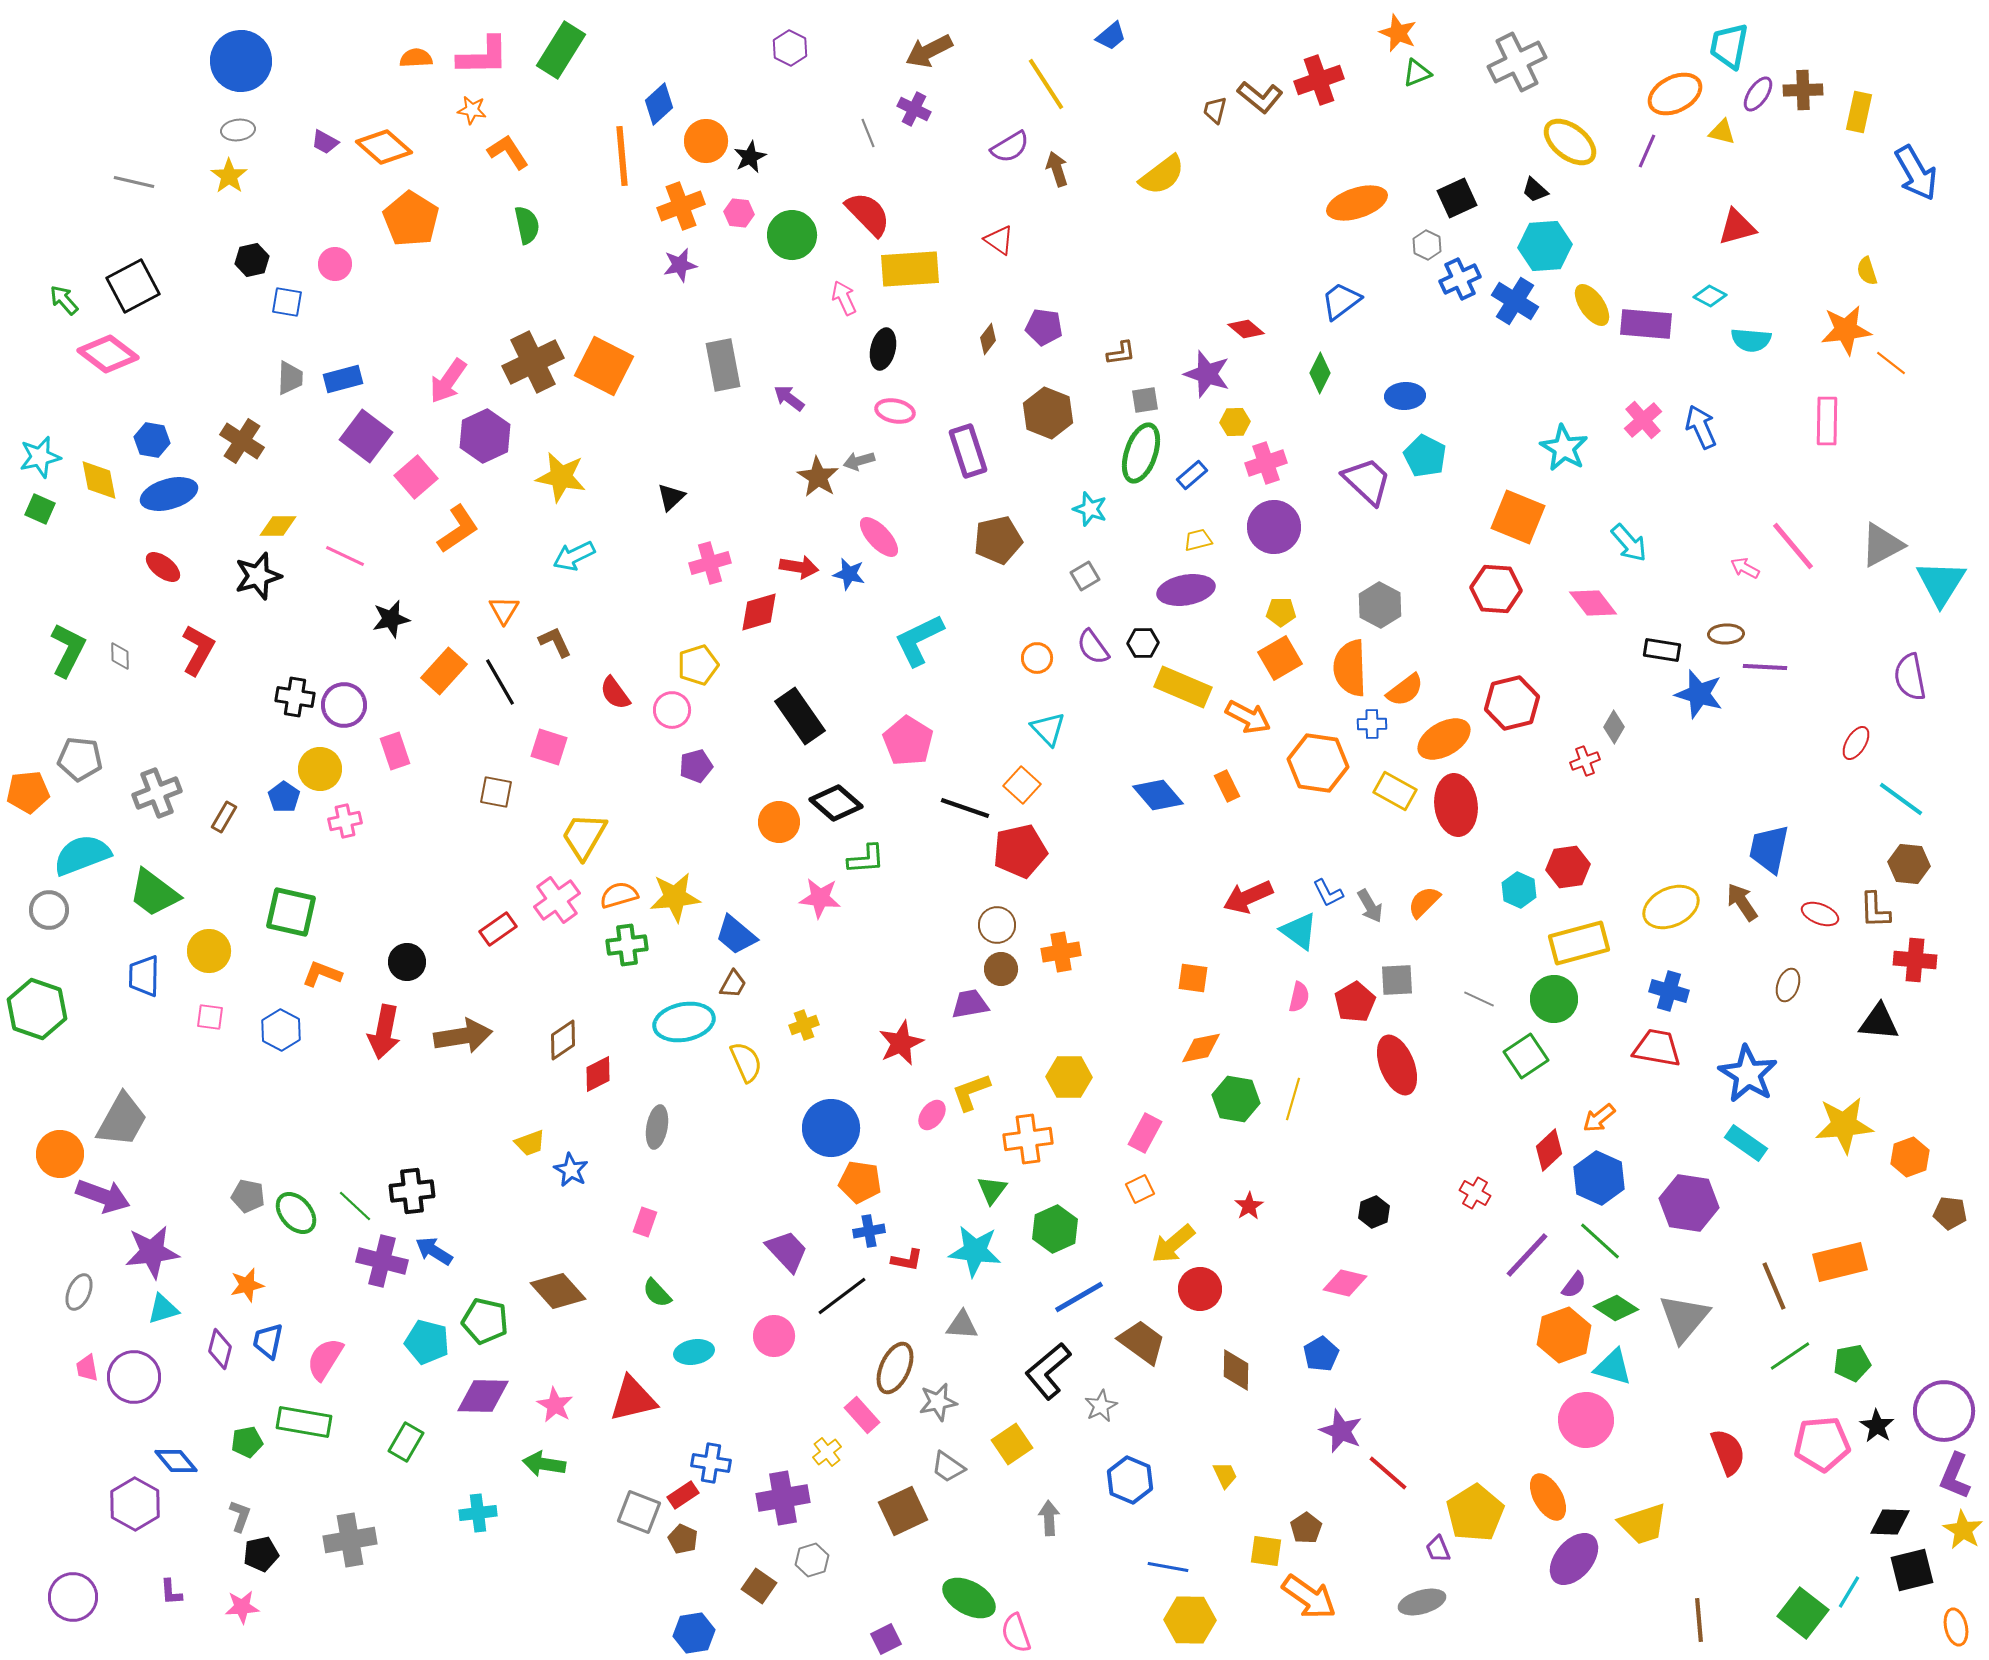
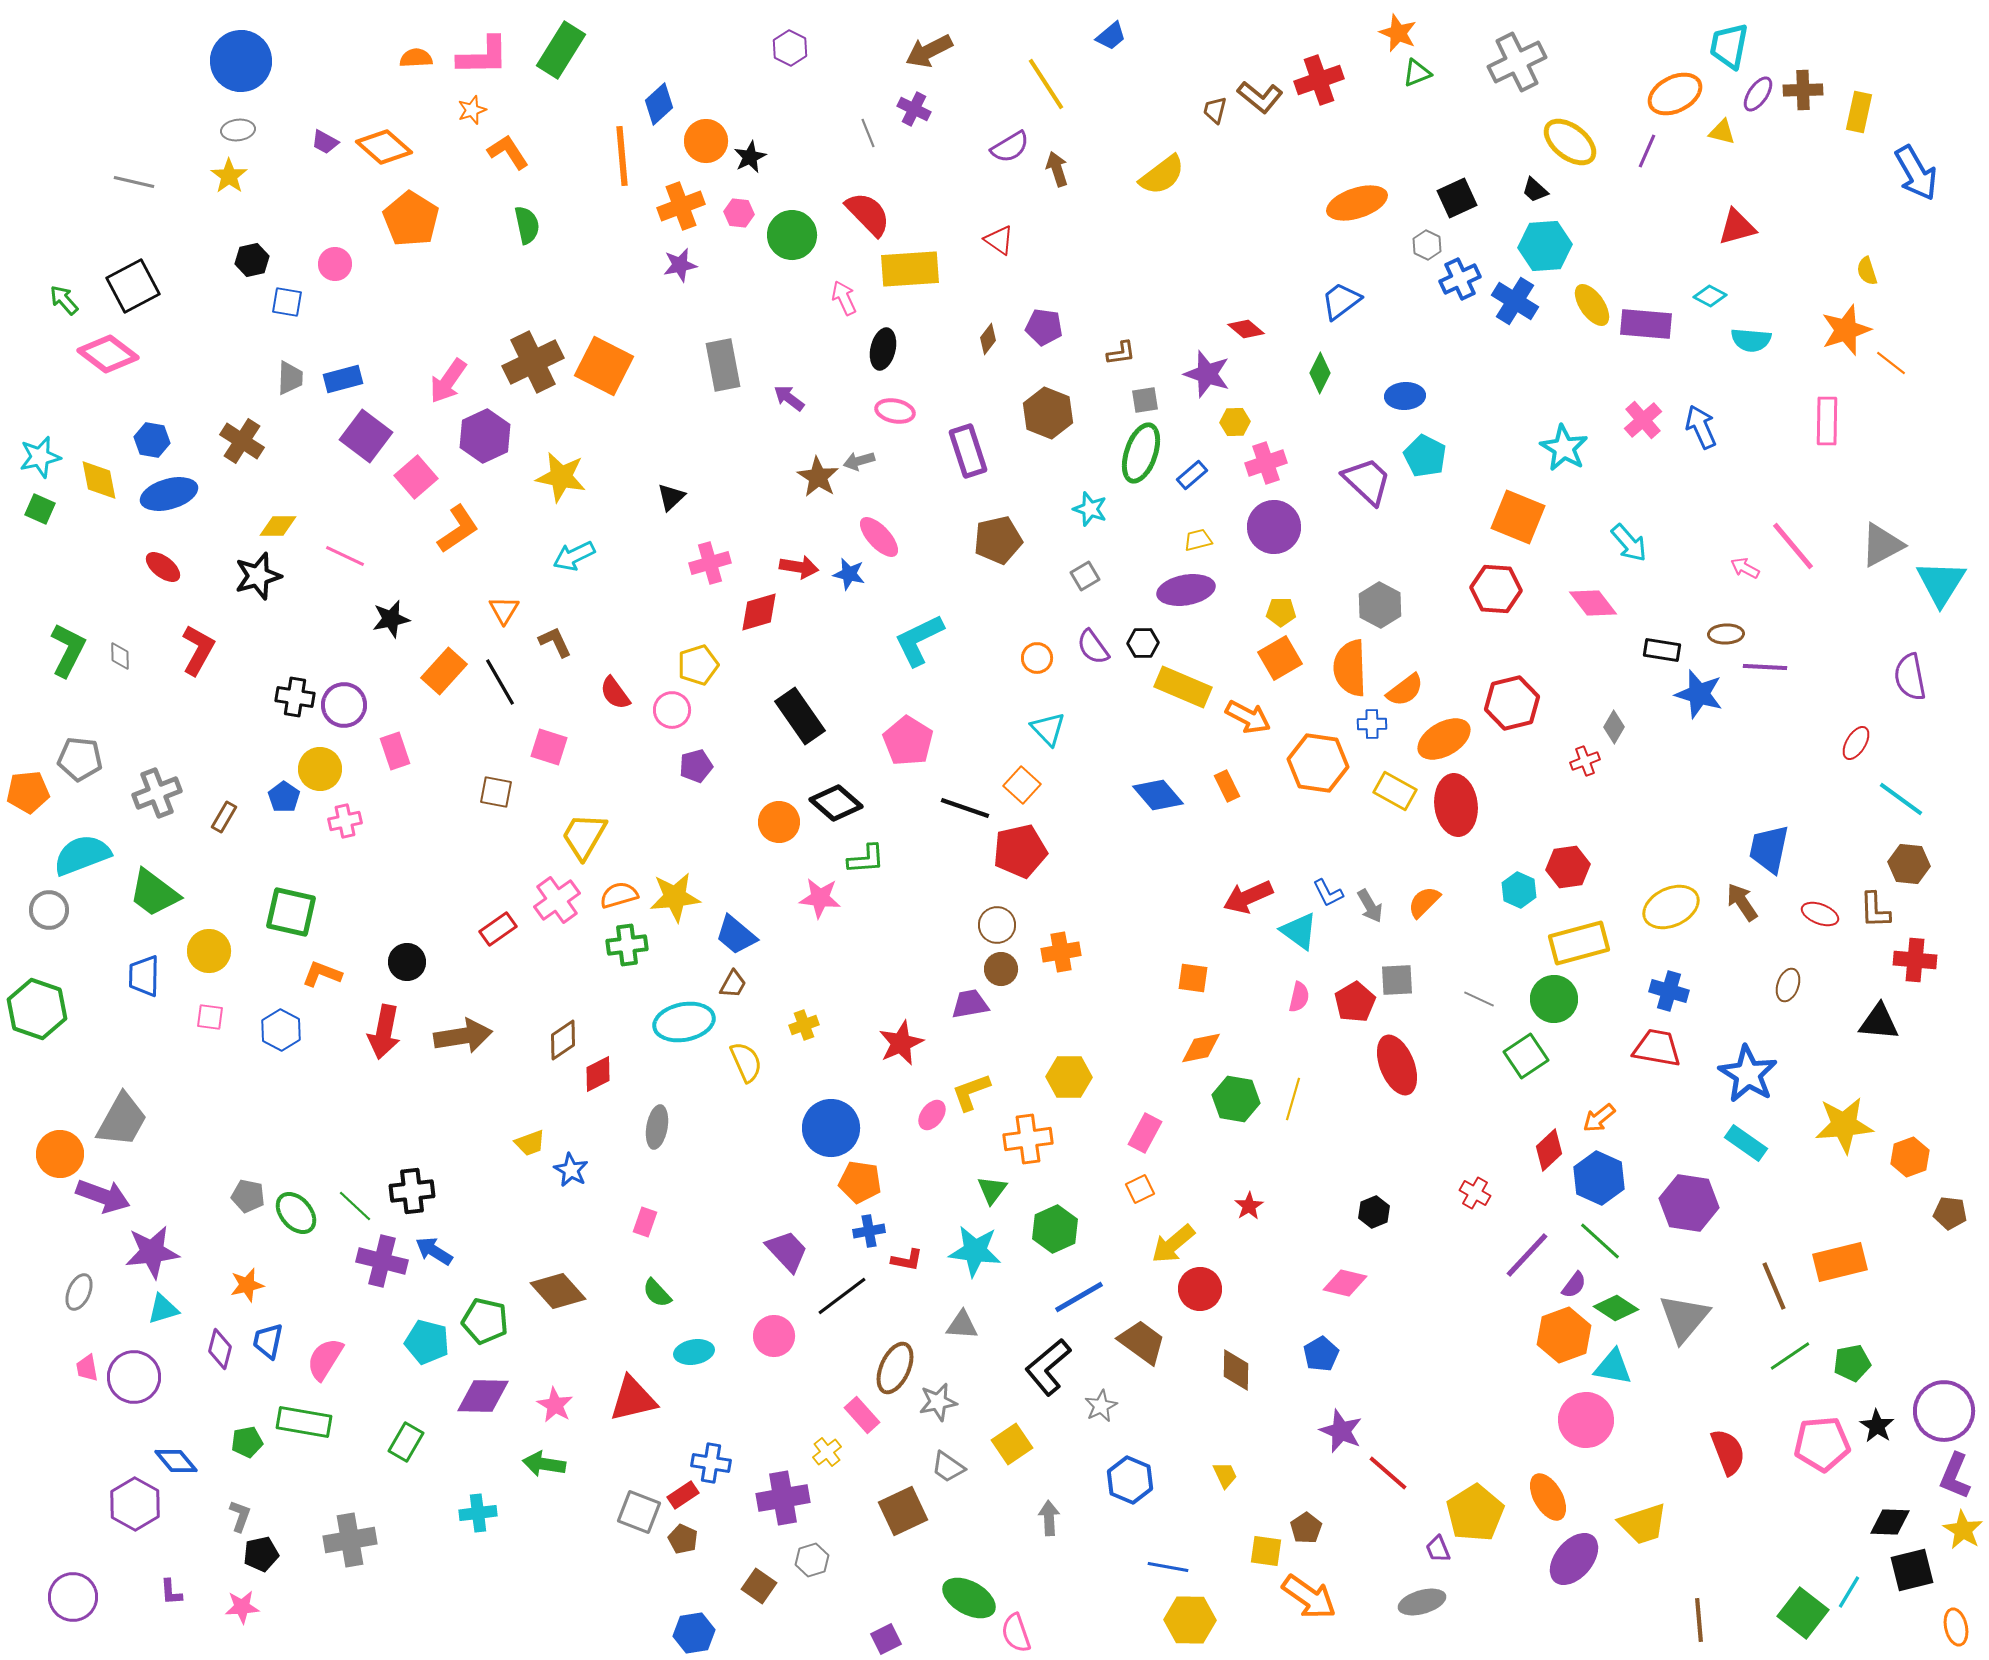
orange star at (472, 110): rotated 28 degrees counterclockwise
orange star at (1846, 330): rotated 12 degrees counterclockwise
cyan triangle at (1613, 1367): rotated 6 degrees counterclockwise
black L-shape at (1048, 1371): moved 4 px up
